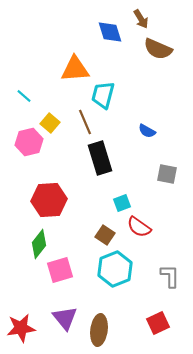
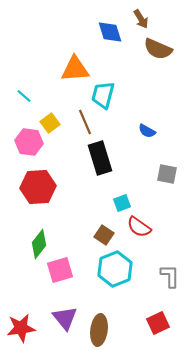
yellow square: rotated 12 degrees clockwise
pink hexagon: rotated 20 degrees clockwise
red hexagon: moved 11 px left, 13 px up
brown square: moved 1 px left
